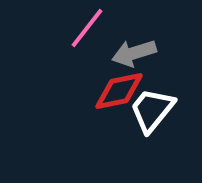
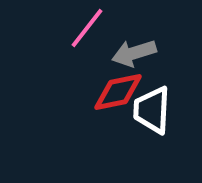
red diamond: moved 1 px left, 1 px down
white trapezoid: rotated 36 degrees counterclockwise
